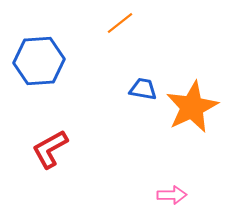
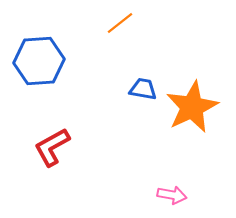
red L-shape: moved 2 px right, 2 px up
pink arrow: rotated 12 degrees clockwise
